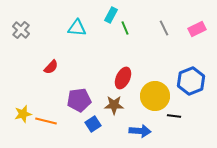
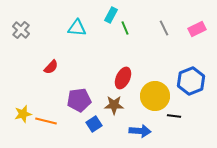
blue square: moved 1 px right
